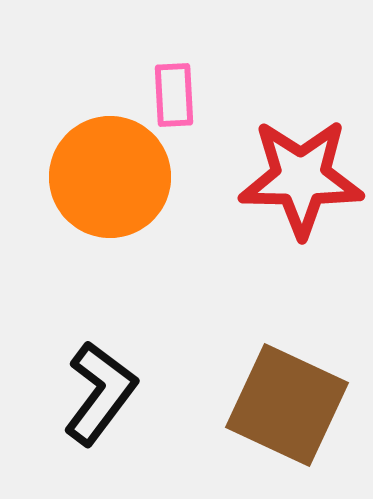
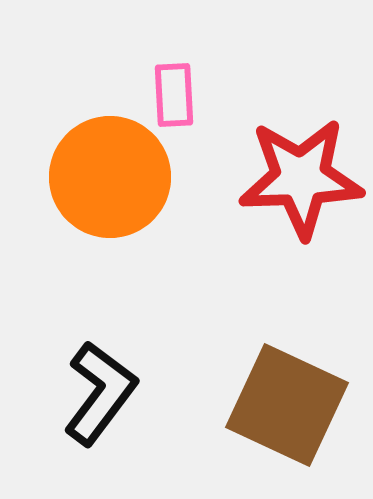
red star: rotated 3 degrees counterclockwise
